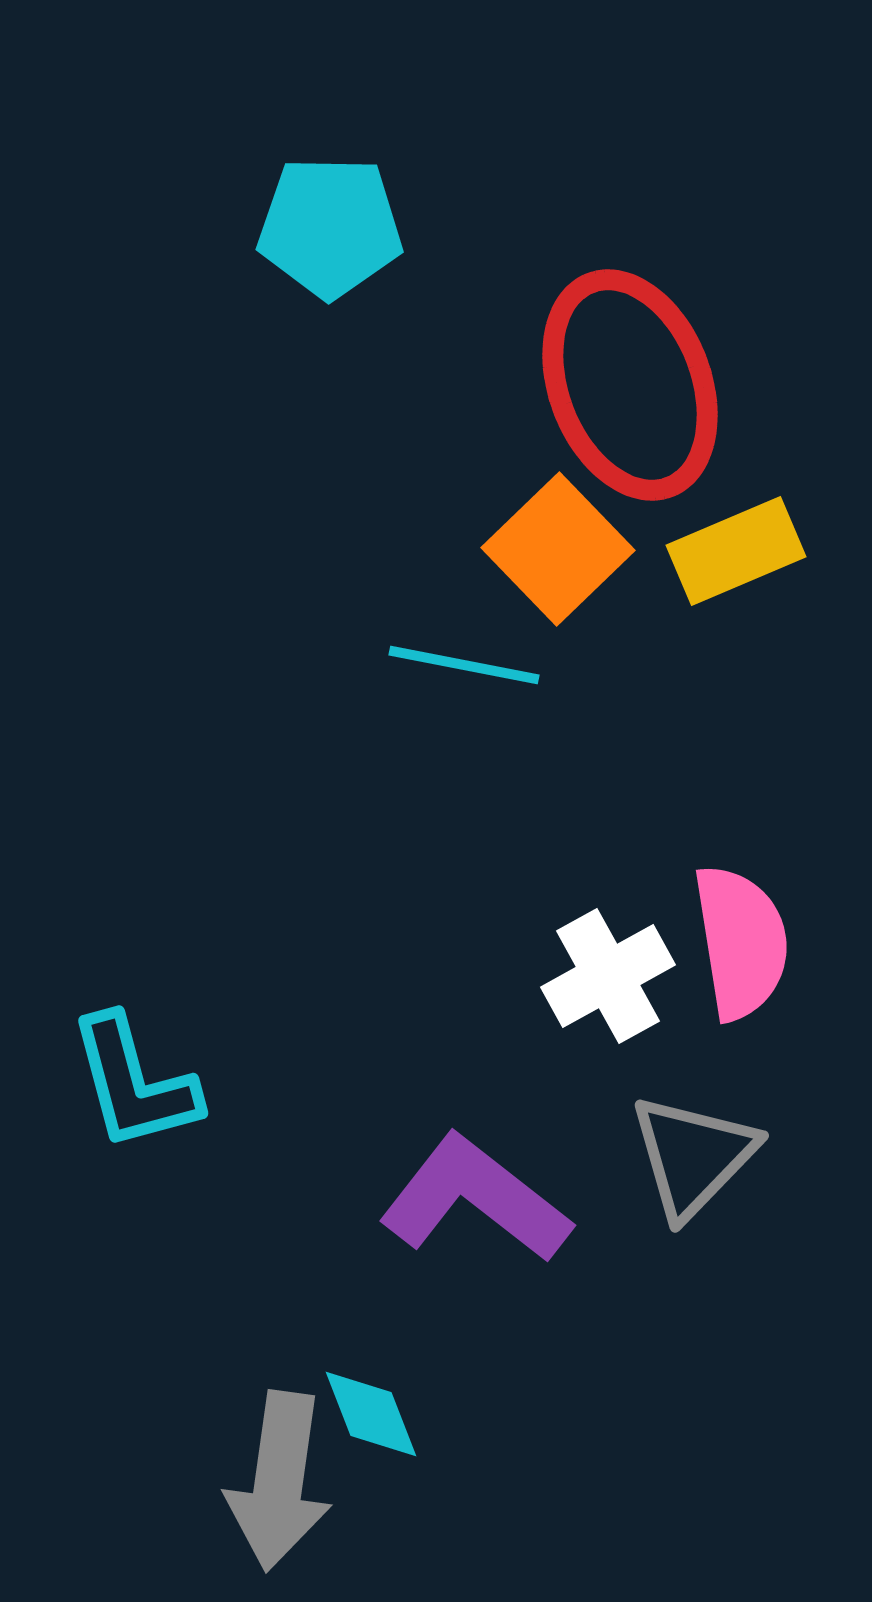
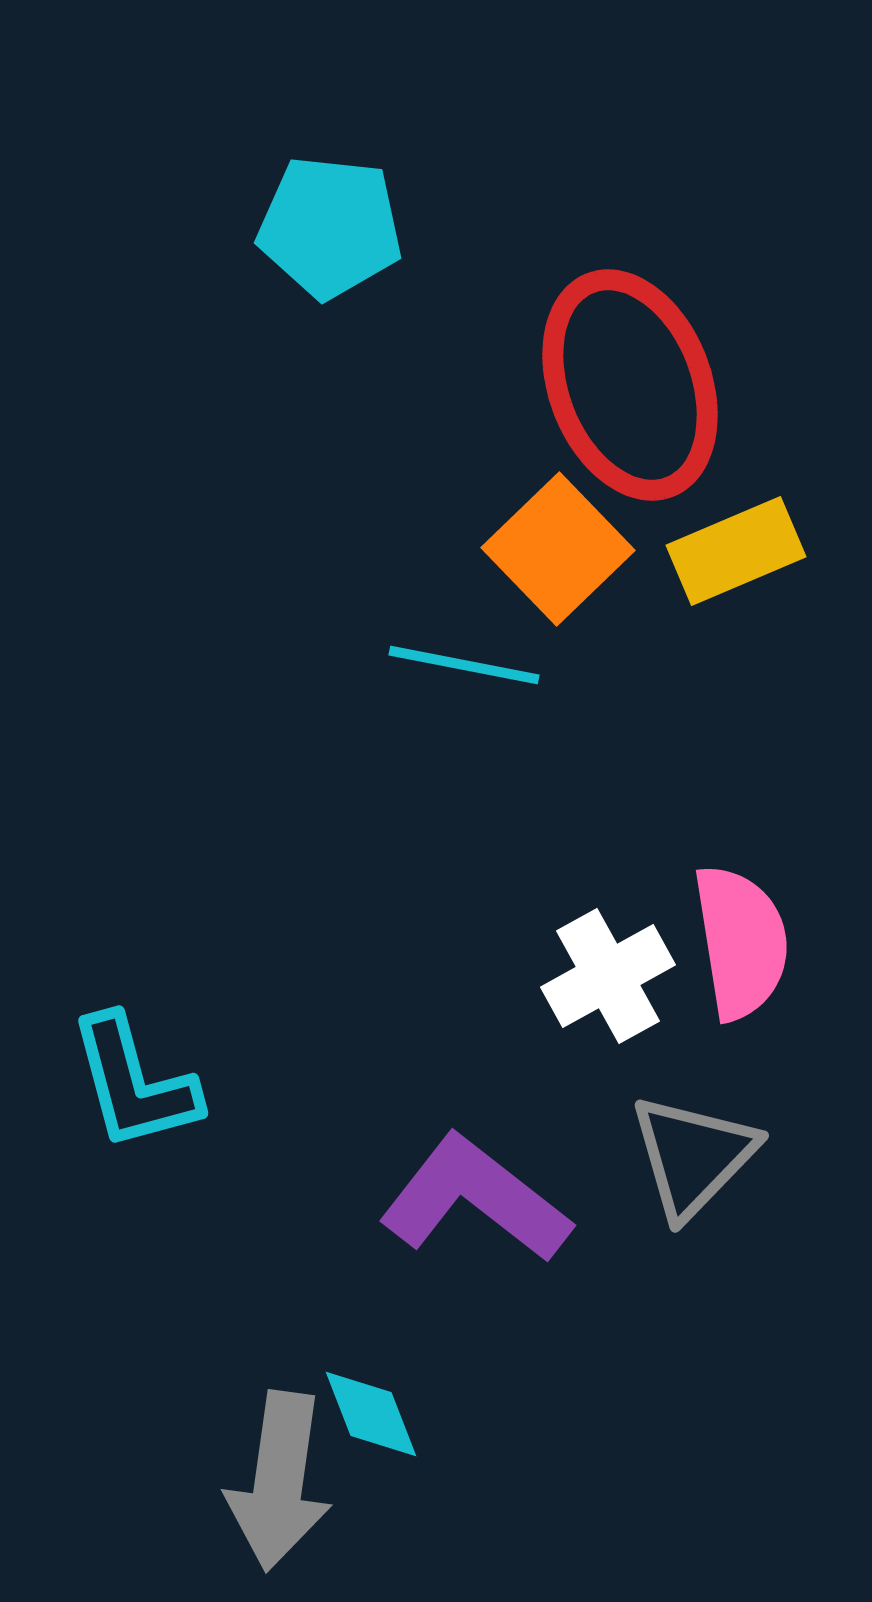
cyan pentagon: rotated 5 degrees clockwise
